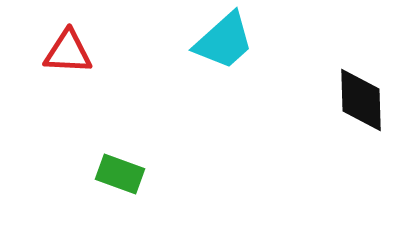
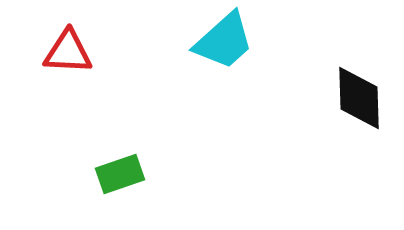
black diamond: moved 2 px left, 2 px up
green rectangle: rotated 39 degrees counterclockwise
